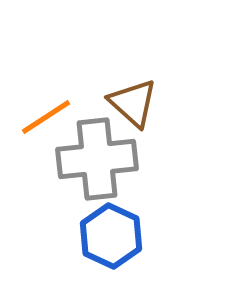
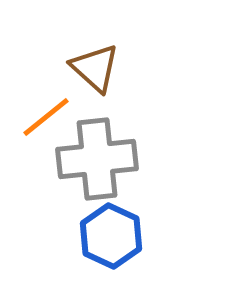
brown triangle: moved 38 px left, 35 px up
orange line: rotated 6 degrees counterclockwise
